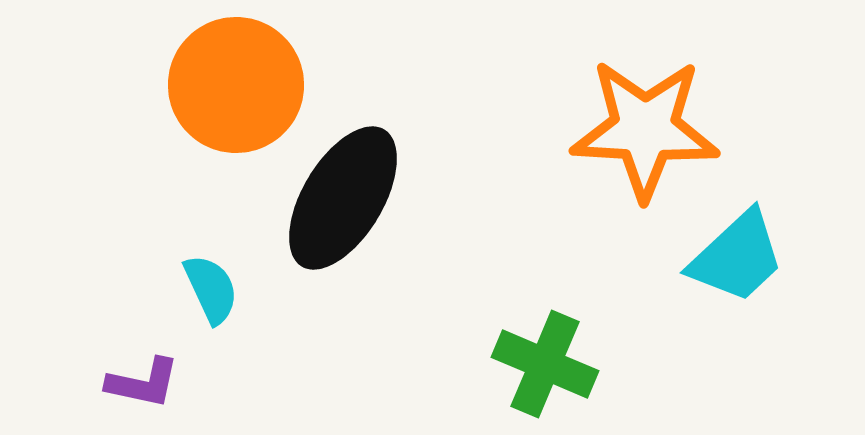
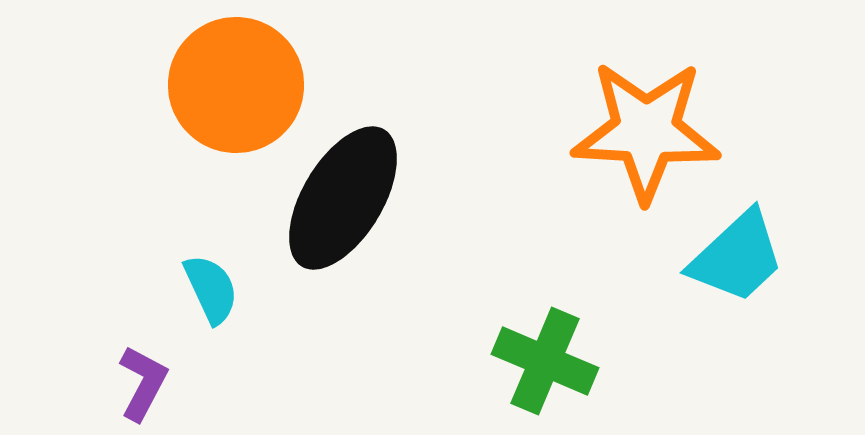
orange star: moved 1 px right, 2 px down
green cross: moved 3 px up
purple L-shape: rotated 74 degrees counterclockwise
